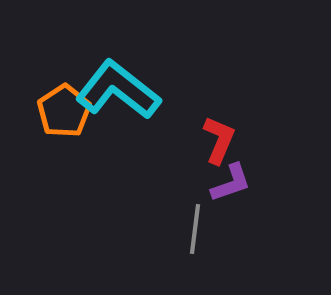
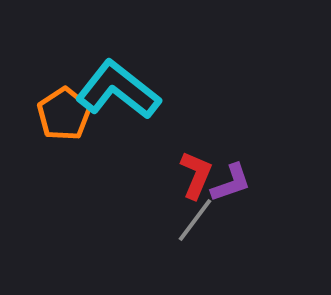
orange pentagon: moved 3 px down
red L-shape: moved 23 px left, 35 px down
gray line: moved 9 px up; rotated 30 degrees clockwise
